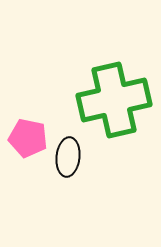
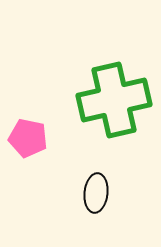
black ellipse: moved 28 px right, 36 px down
